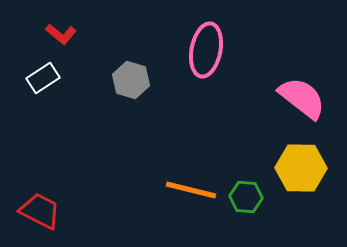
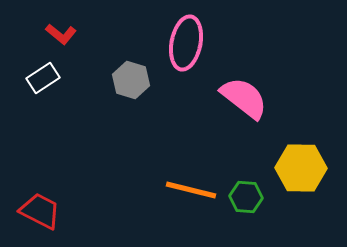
pink ellipse: moved 20 px left, 7 px up
pink semicircle: moved 58 px left
